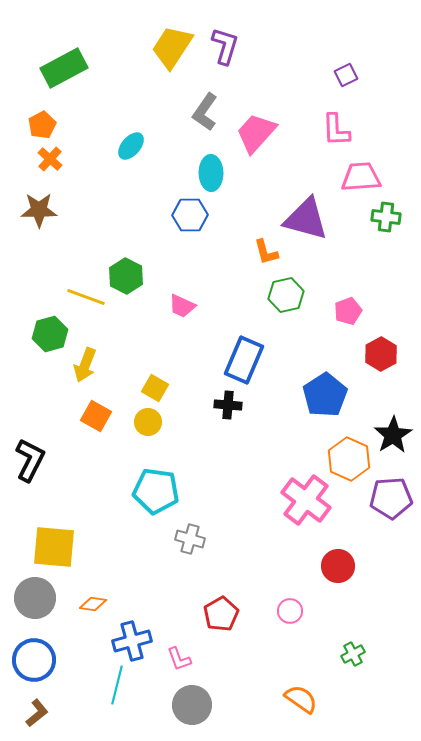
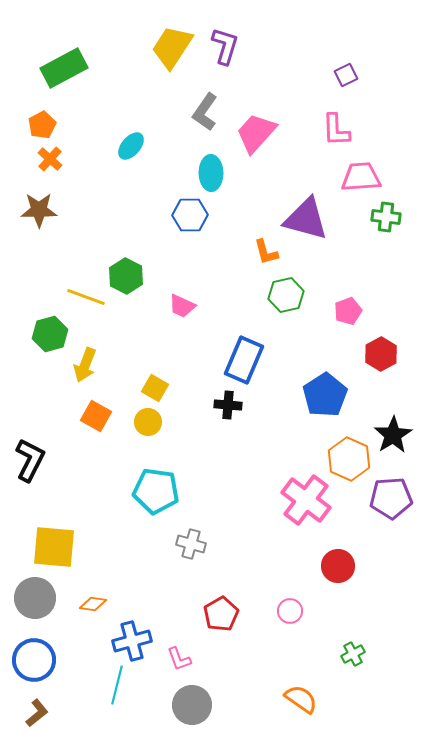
gray cross at (190, 539): moved 1 px right, 5 px down
